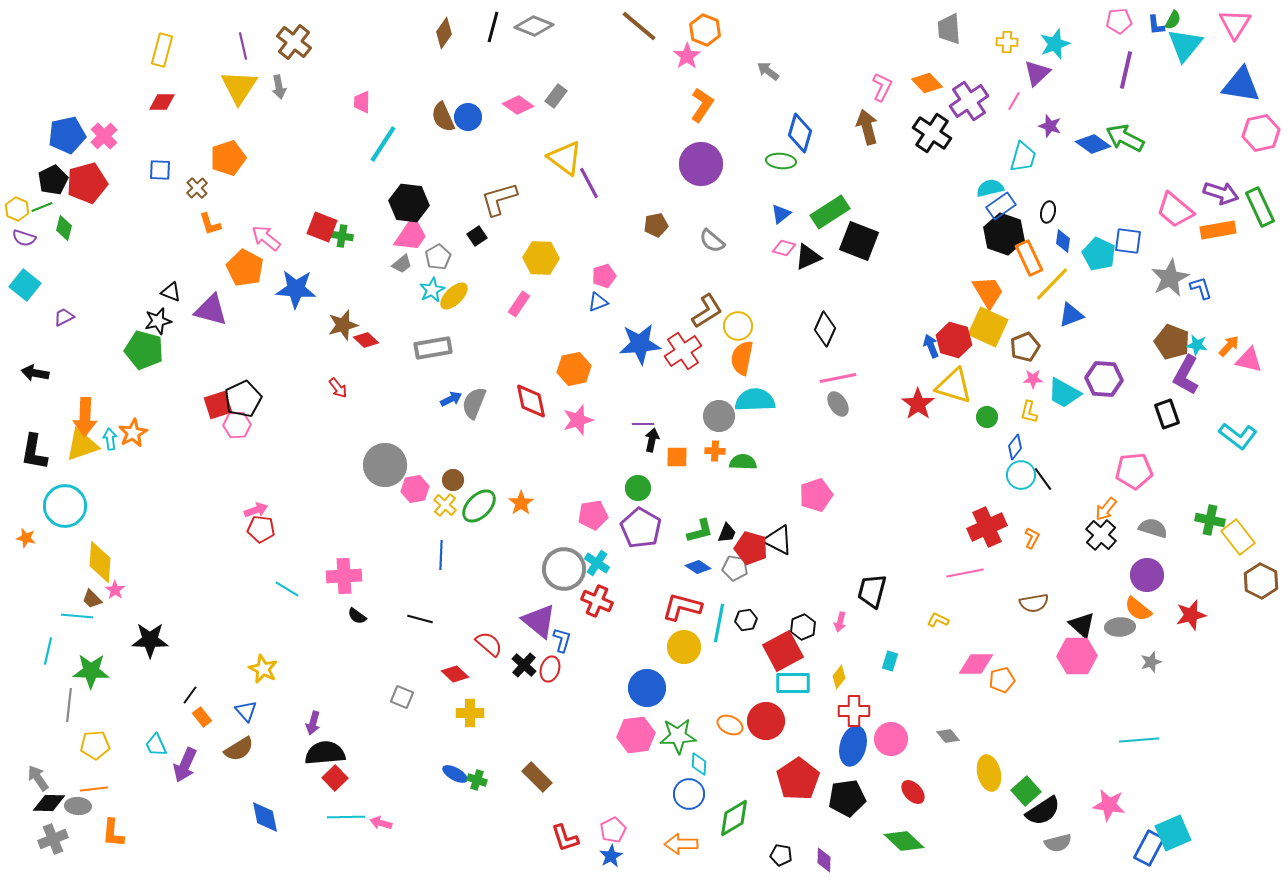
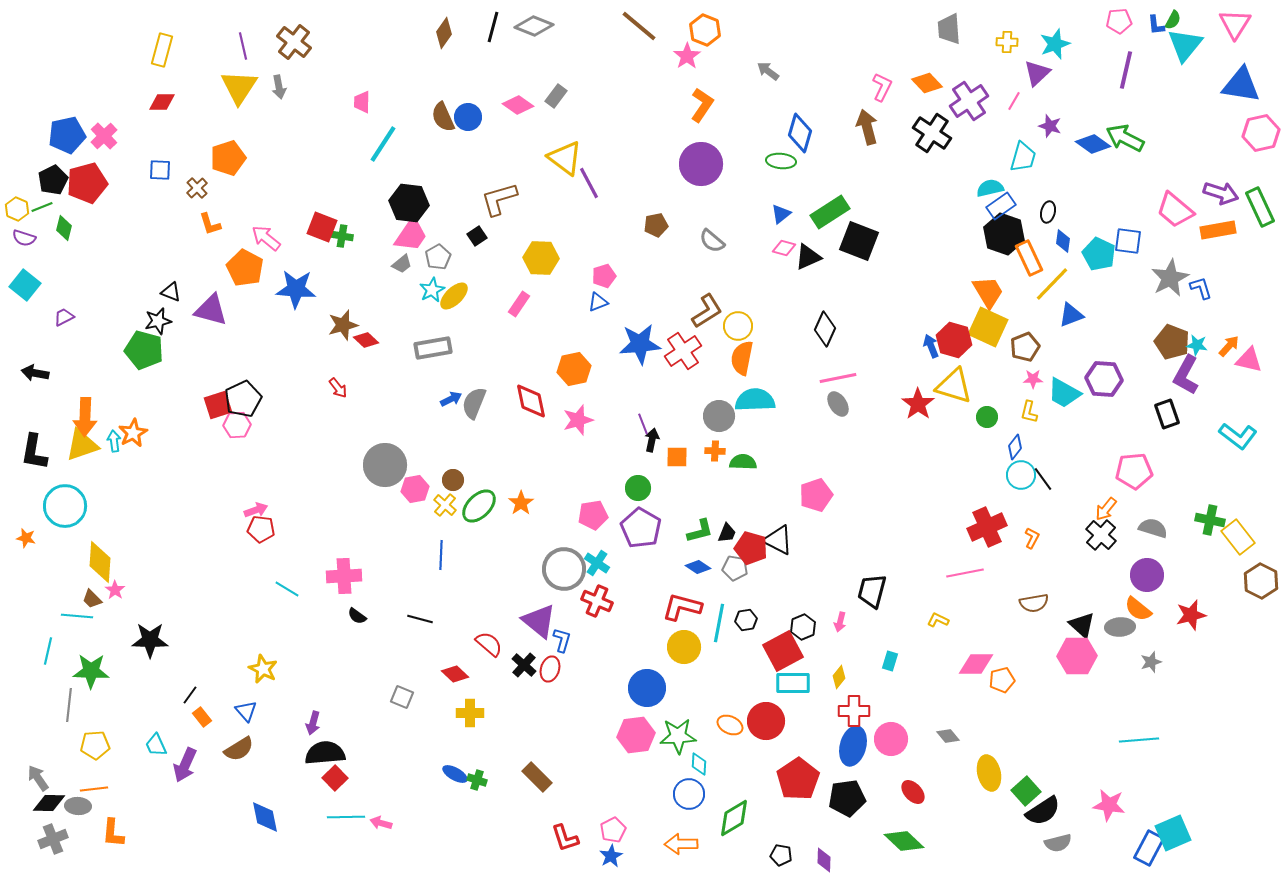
purple line at (643, 424): rotated 70 degrees clockwise
cyan arrow at (110, 439): moved 4 px right, 2 px down
